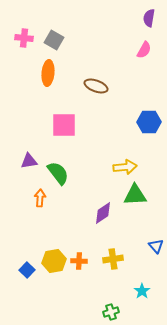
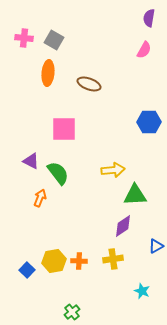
brown ellipse: moved 7 px left, 2 px up
pink square: moved 4 px down
purple triangle: moved 2 px right; rotated 36 degrees clockwise
yellow arrow: moved 12 px left, 3 px down
orange arrow: rotated 18 degrees clockwise
purple diamond: moved 20 px right, 13 px down
blue triangle: rotated 42 degrees clockwise
cyan star: rotated 14 degrees counterclockwise
green cross: moved 39 px left; rotated 21 degrees counterclockwise
